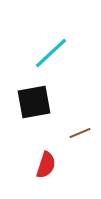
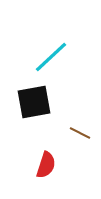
cyan line: moved 4 px down
brown line: rotated 50 degrees clockwise
